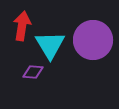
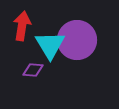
purple circle: moved 16 px left
purple diamond: moved 2 px up
